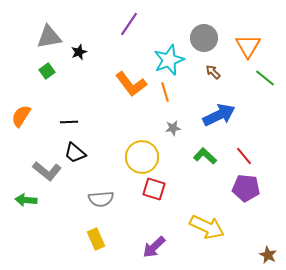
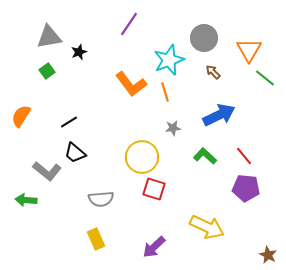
orange triangle: moved 1 px right, 4 px down
black line: rotated 30 degrees counterclockwise
